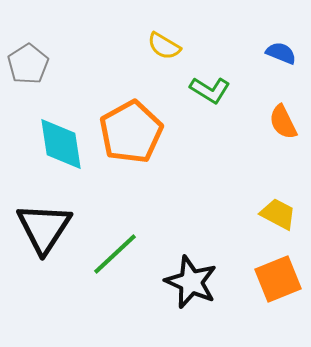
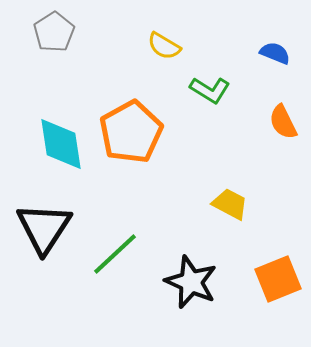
blue semicircle: moved 6 px left
gray pentagon: moved 26 px right, 32 px up
yellow trapezoid: moved 48 px left, 10 px up
